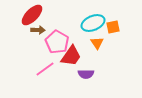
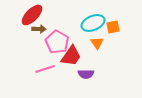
brown arrow: moved 1 px right, 1 px up
pink line: rotated 18 degrees clockwise
